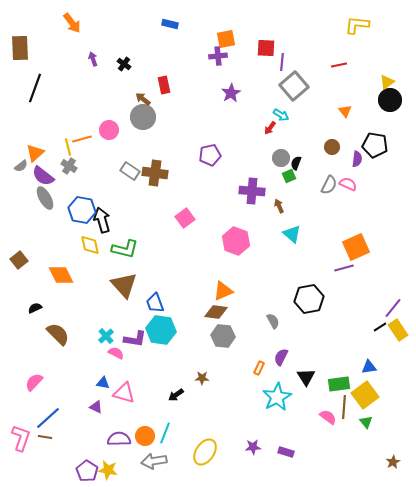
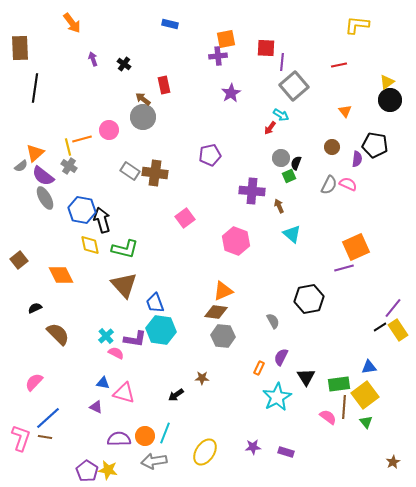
black line at (35, 88): rotated 12 degrees counterclockwise
